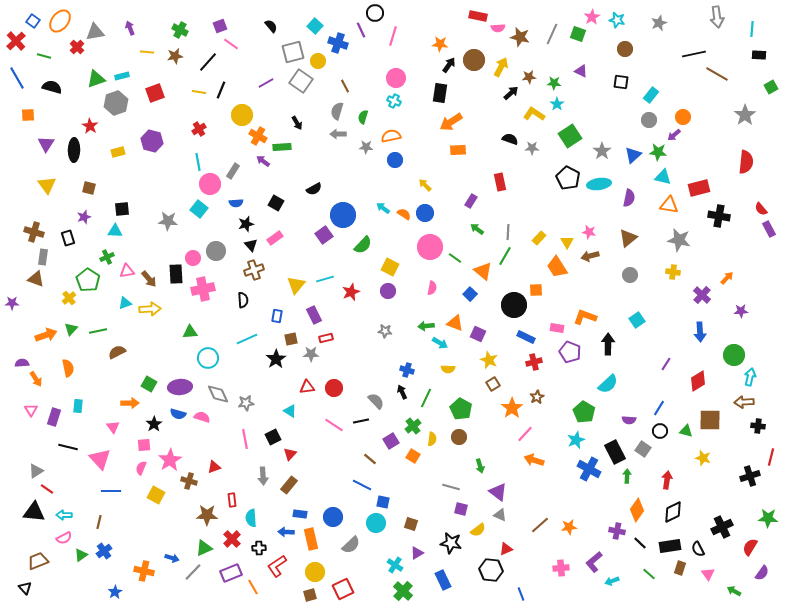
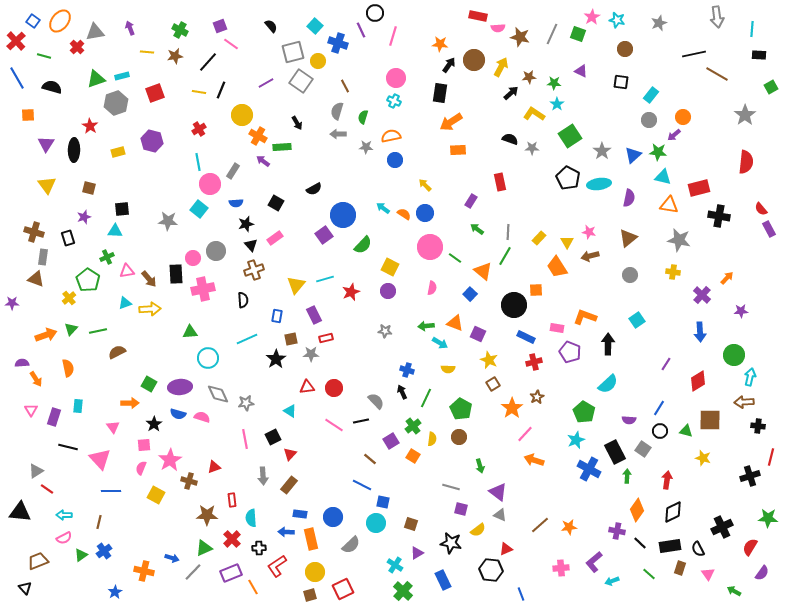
black triangle at (34, 512): moved 14 px left
